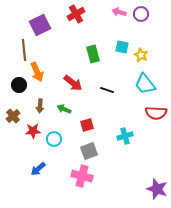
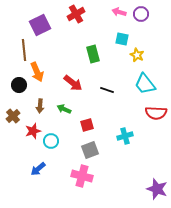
cyan square: moved 8 px up
yellow star: moved 4 px left
red star: rotated 14 degrees counterclockwise
cyan circle: moved 3 px left, 2 px down
gray square: moved 1 px right, 1 px up
